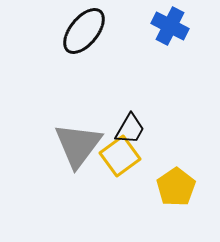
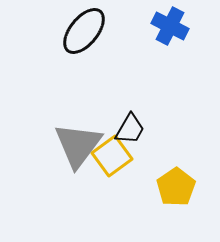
yellow square: moved 8 px left
